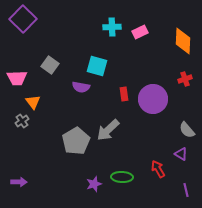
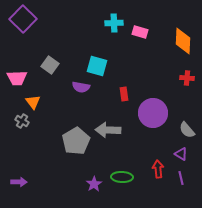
cyan cross: moved 2 px right, 4 px up
pink rectangle: rotated 42 degrees clockwise
red cross: moved 2 px right, 1 px up; rotated 24 degrees clockwise
purple circle: moved 14 px down
gray cross: rotated 24 degrees counterclockwise
gray arrow: rotated 45 degrees clockwise
red arrow: rotated 24 degrees clockwise
purple star: rotated 14 degrees counterclockwise
purple line: moved 5 px left, 12 px up
